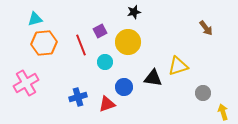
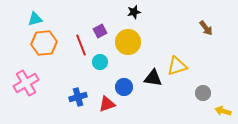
cyan circle: moved 5 px left
yellow triangle: moved 1 px left
yellow arrow: moved 1 px up; rotated 56 degrees counterclockwise
